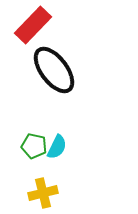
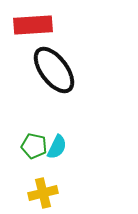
red rectangle: rotated 42 degrees clockwise
